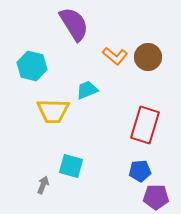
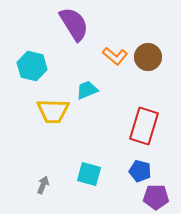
red rectangle: moved 1 px left, 1 px down
cyan square: moved 18 px right, 8 px down
blue pentagon: rotated 20 degrees clockwise
